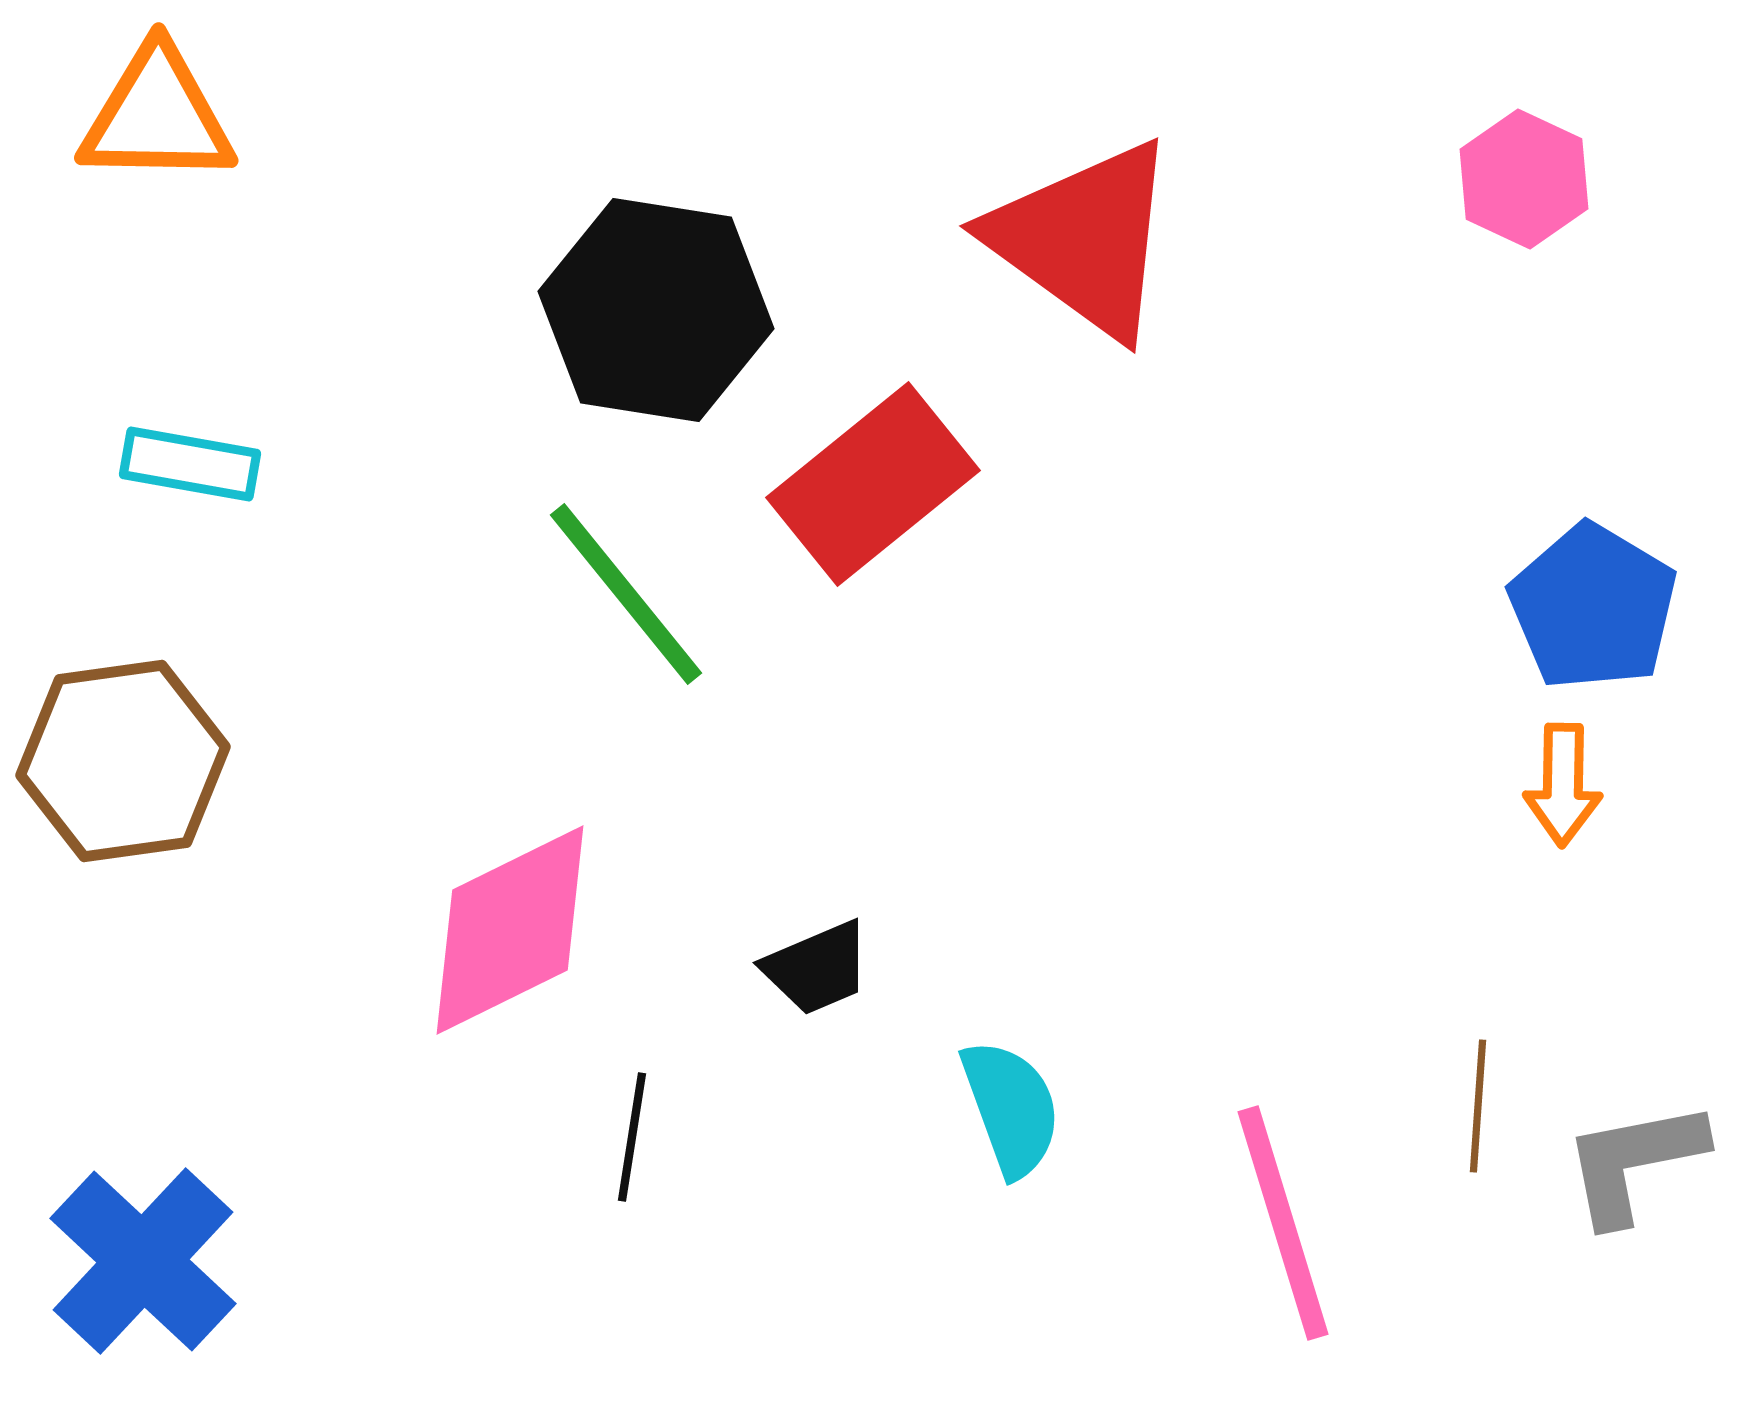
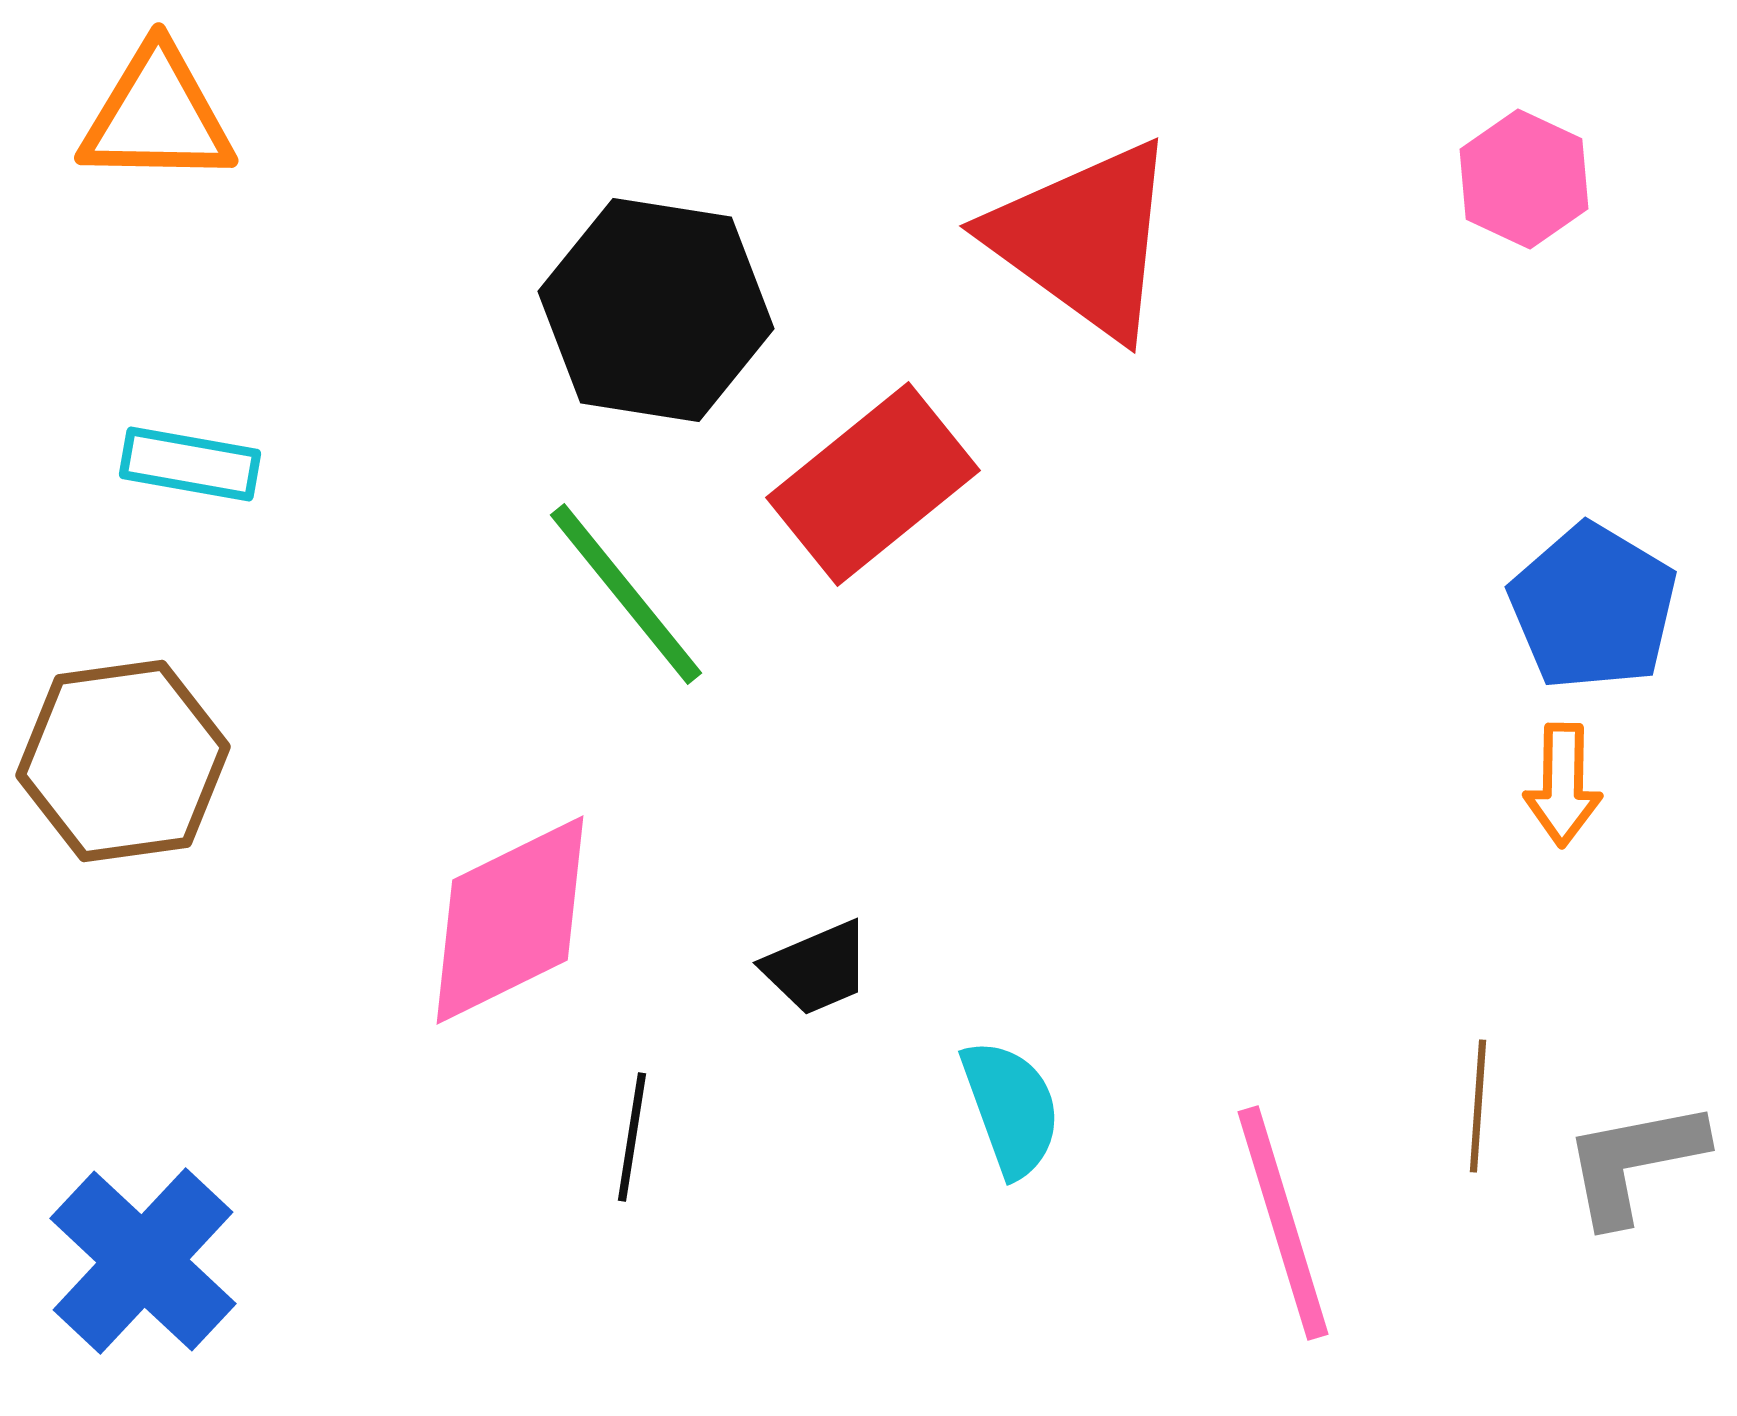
pink diamond: moved 10 px up
